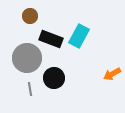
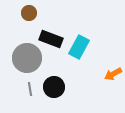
brown circle: moved 1 px left, 3 px up
cyan rectangle: moved 11 px down
orange arrow: moved 1 px right
black circle: moved 9 px down
